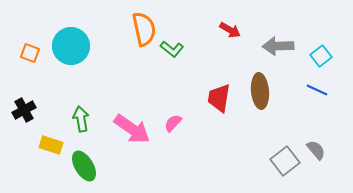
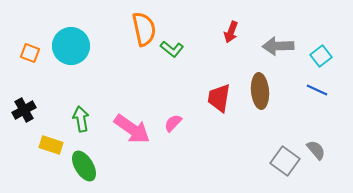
red arrow: moved 1 px right, 2 px down; rotated 80 degrees clockwise
gray square: rotated 16 degrees counterclockwise
